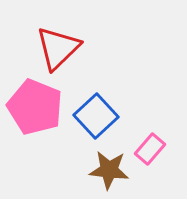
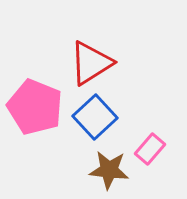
red triangle: moved 33 px right, 15 px down; rotated 12 degrees clockwise
blue square: moved 1 px left, 1 px down
